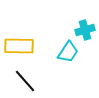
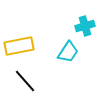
cyan cross: moved 4 px up
yellow rectangle: rotated 12 degrees counterclockwise
